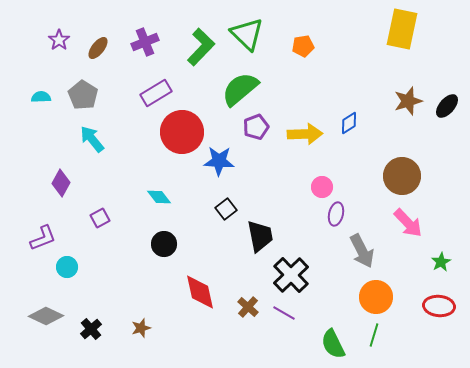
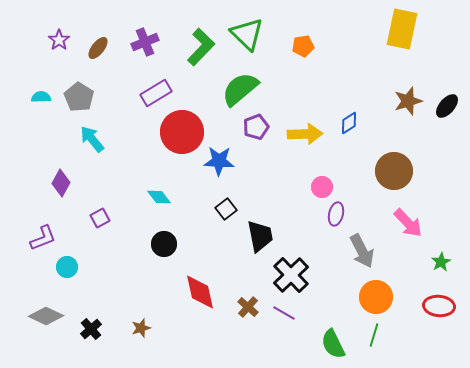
gray pentagon at (83, 95): moved 4 px left, 2 px down
brown circle at (402, 176): moved 8 px left, 5 px up
